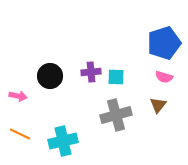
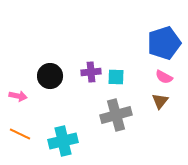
pink semicircle: rotated 12 degrees clockwise
brown triangle: moved 2 px right, 4 px up
